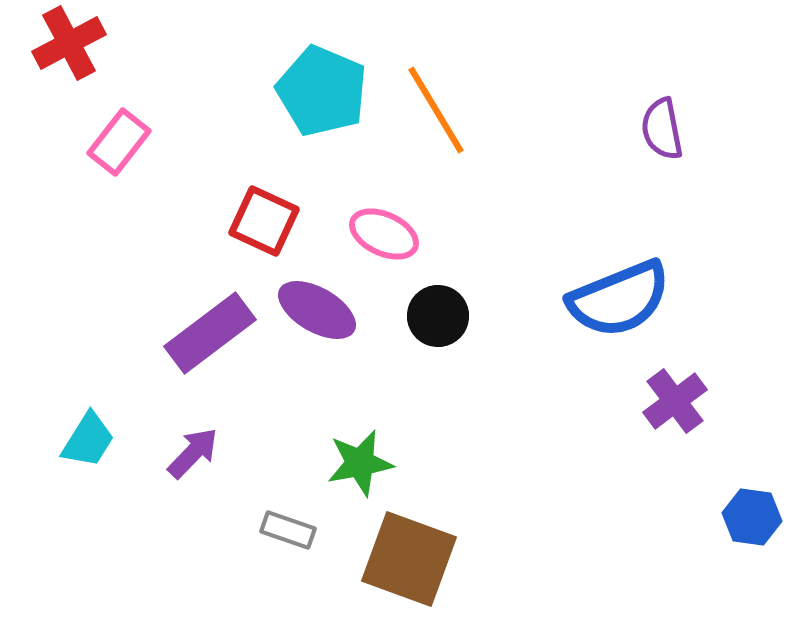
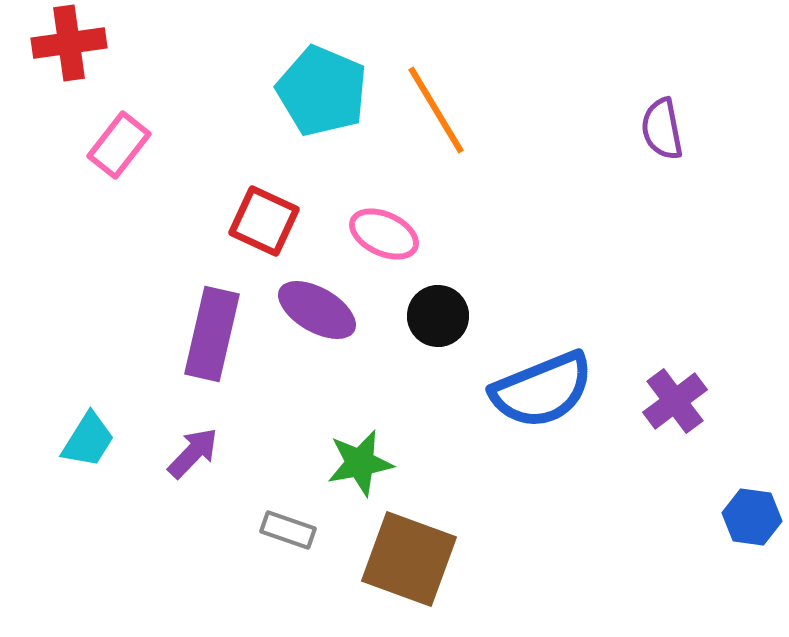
red cross: rotated 20 degrees clockwise
pink rectangle: moved 3 px down
blue semicircle: moved 77 px left, 91 px down
purple rectangle: moved 2 px right, 1 px down; rotated 40 degrees counterclockwise
